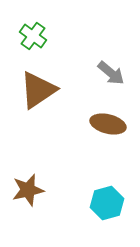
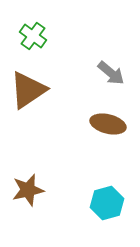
brown triangle: moved 10 px left
